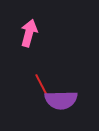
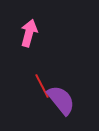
purple semicircle: rotated 128 degrees counterclockwise
